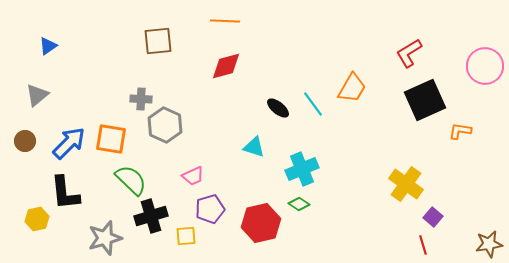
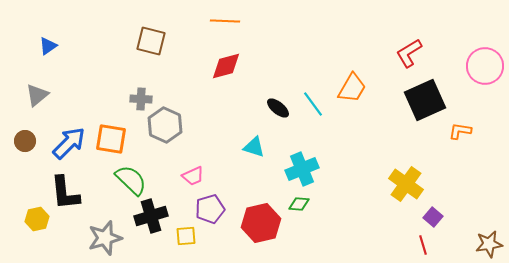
brown square: moved 7 px left; rotated 20 degrees clockwise
green diamond: rotated 30 degrees counterclockwise
